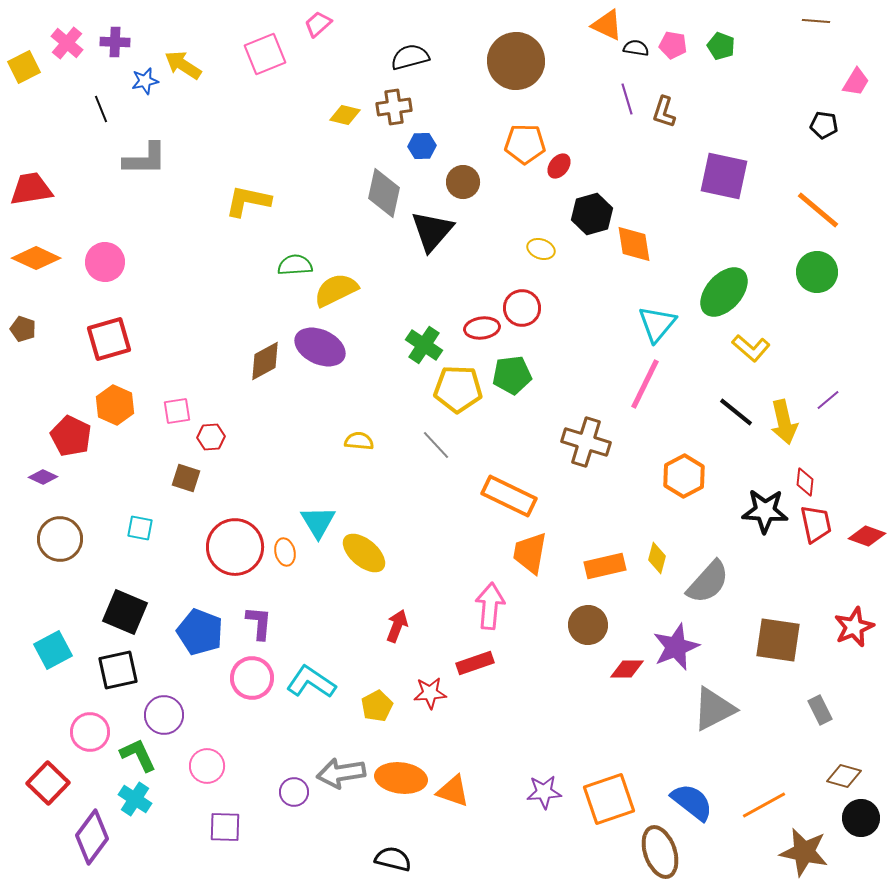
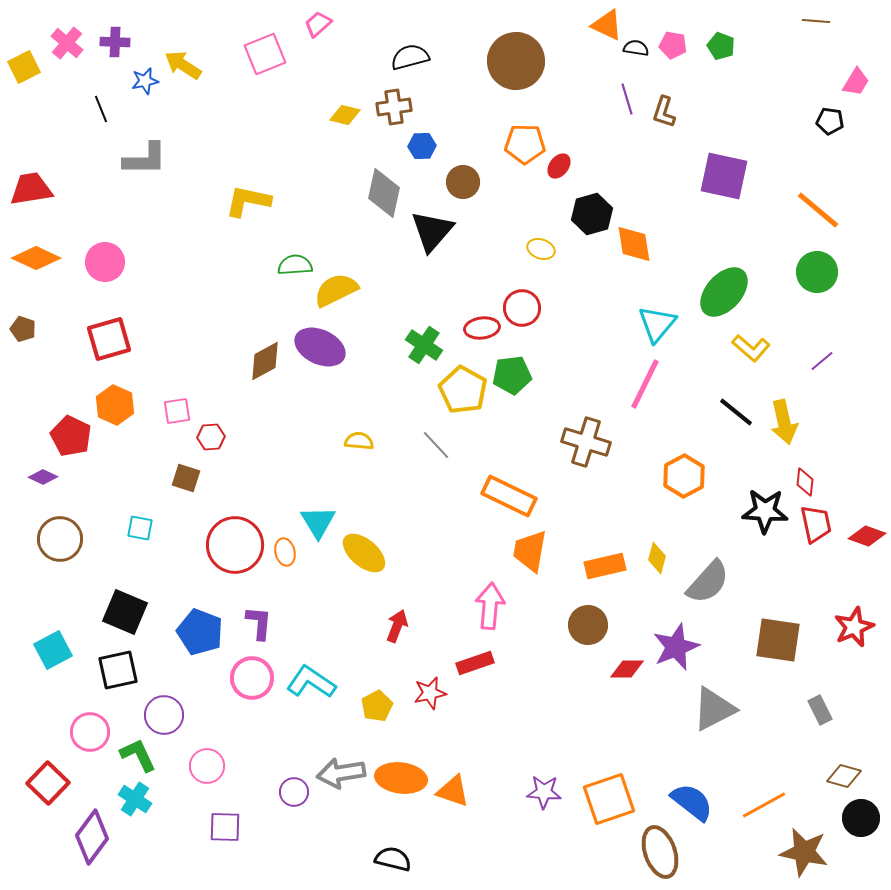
black pentagon at (824, 125): moved 6 px right, 4 px up
yellow pentagon at (458, 389): moved 5 px right, 1 px down; rotated 27 degrees clockwise
purple line at (828, 400): moved 6 px left, 39 px up
red circle at (235, 547): moved 2 px up
orange trapezoid at (530, 553): moved 2 px up
red star at (430, 693): rotated 8 degrees counterclockwise
purple star at (544, 792): rotated 8 degrees clockwise
